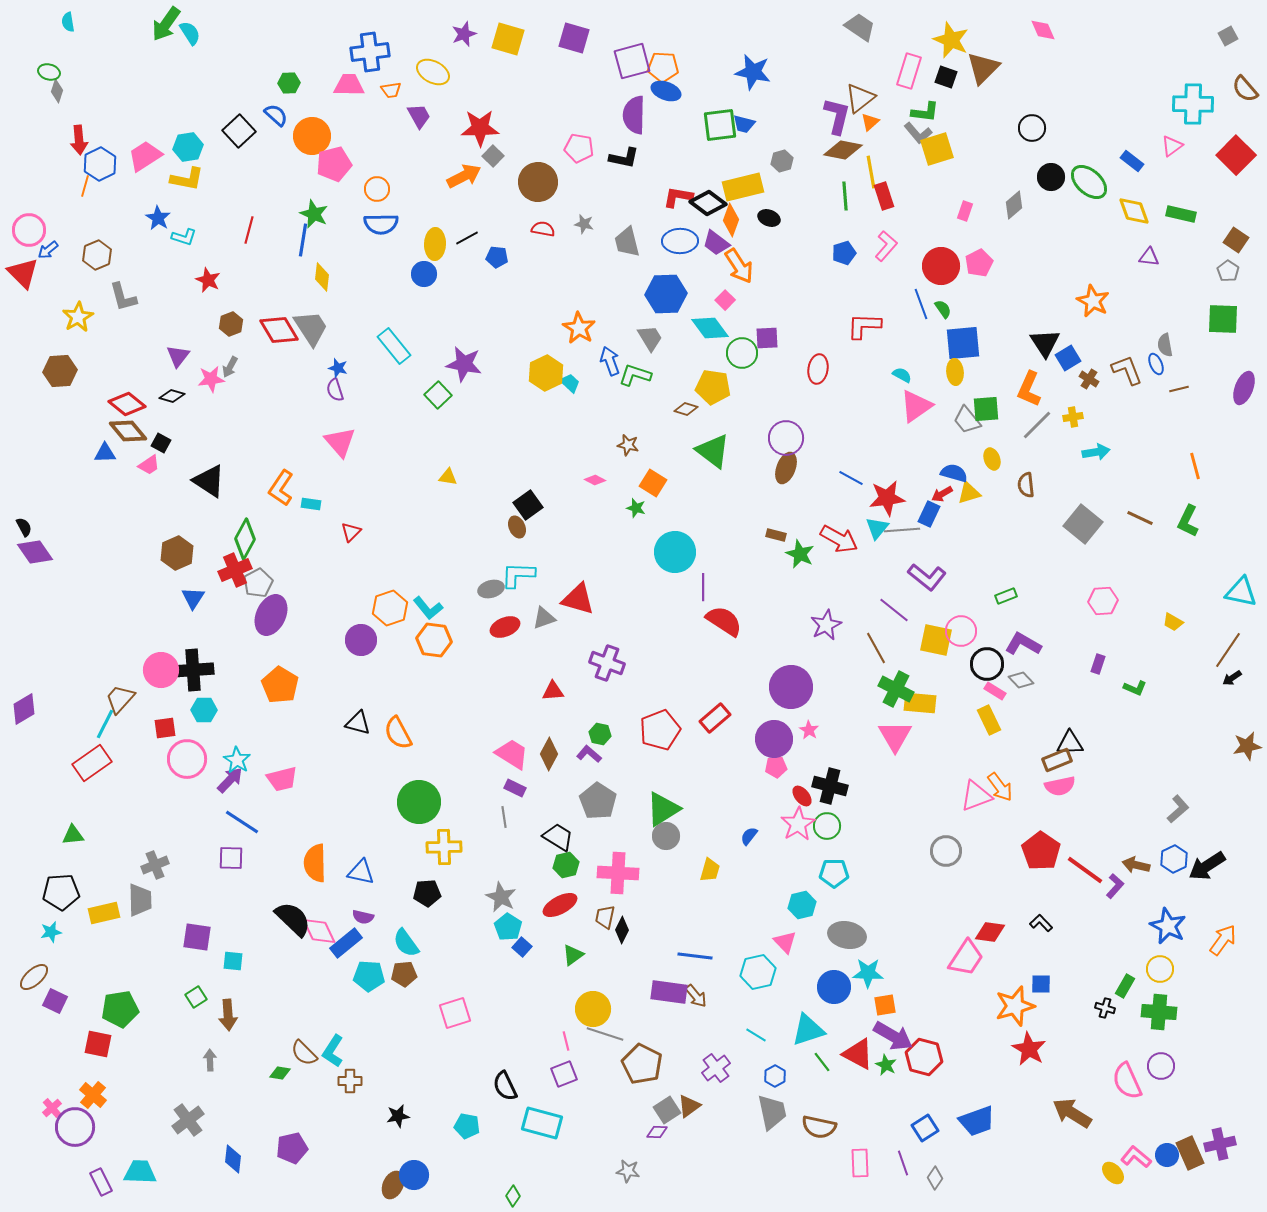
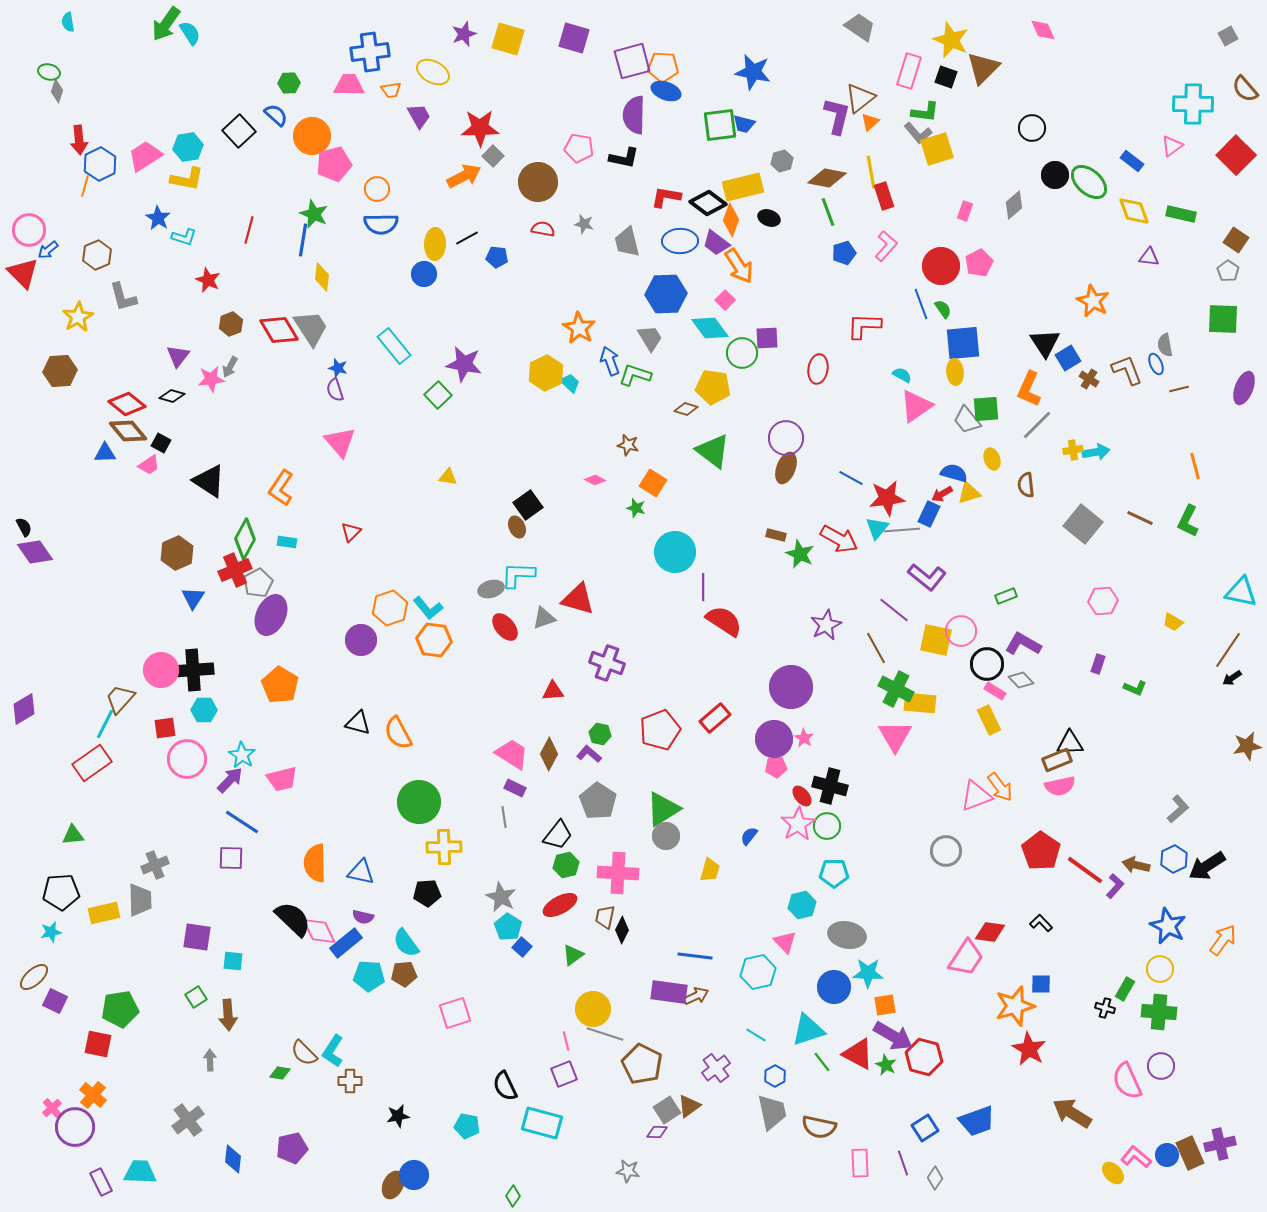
brown diamond at (843, 150): moved 16 px left, 28 px down
black circle at (1051, 177): moved 4 px right, 2 px up
green line at (845, 196): moved 17 px left, 16 px down; rotated 16 degrees counterclockwise
red L-shape at (678, 197): moved 12 px left
yellow cross at (1073, 417): moved 33 px down
cyan rectangle at (311, 504): moved 24 px left, 38 px down
red ellipse at (505, 627): rotated 72 degrees clockwise
pink star at (809, 730): moved 5 px left, 8 px down
cyan star at (237, 760): moved 5 px right, 5 px up
black trapezoid at (558, 837): moved 2 px up; rotated 96 degrees clockwise
green rectangle at (1125, 986): moved 3 px down
brown arrow at (696, 996): rotated 75 degrees counterclockwise
